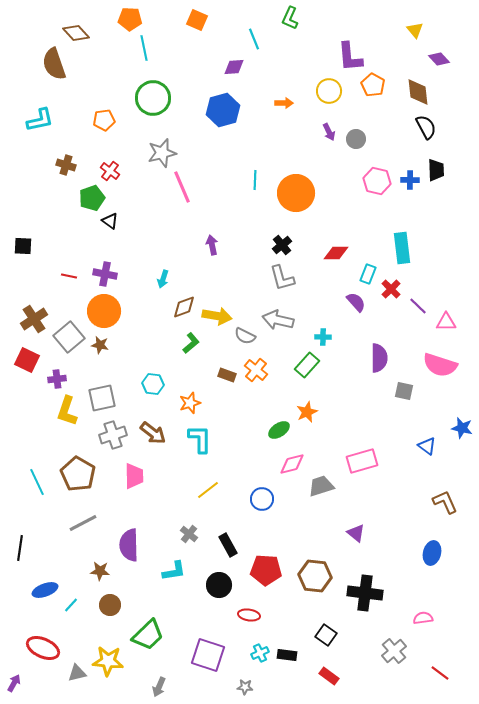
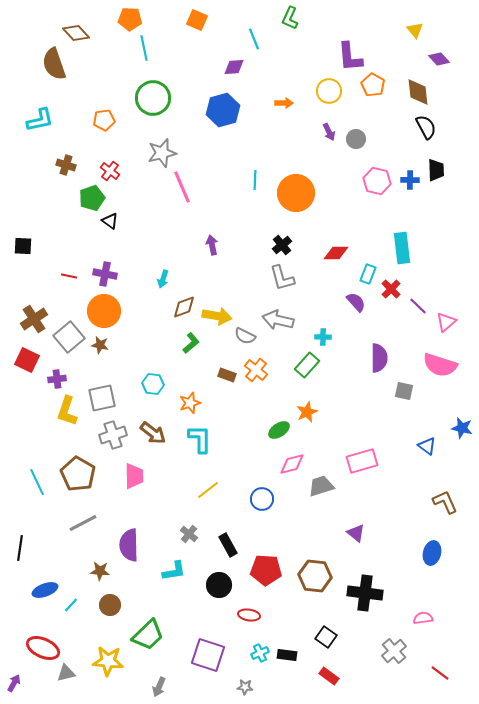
pink triangle at (446, 322): rotated 40 degrees counterclockwise
black square at (326, 635): moved 2 px down
gray triangle at (77, 673): moved 11 px left
